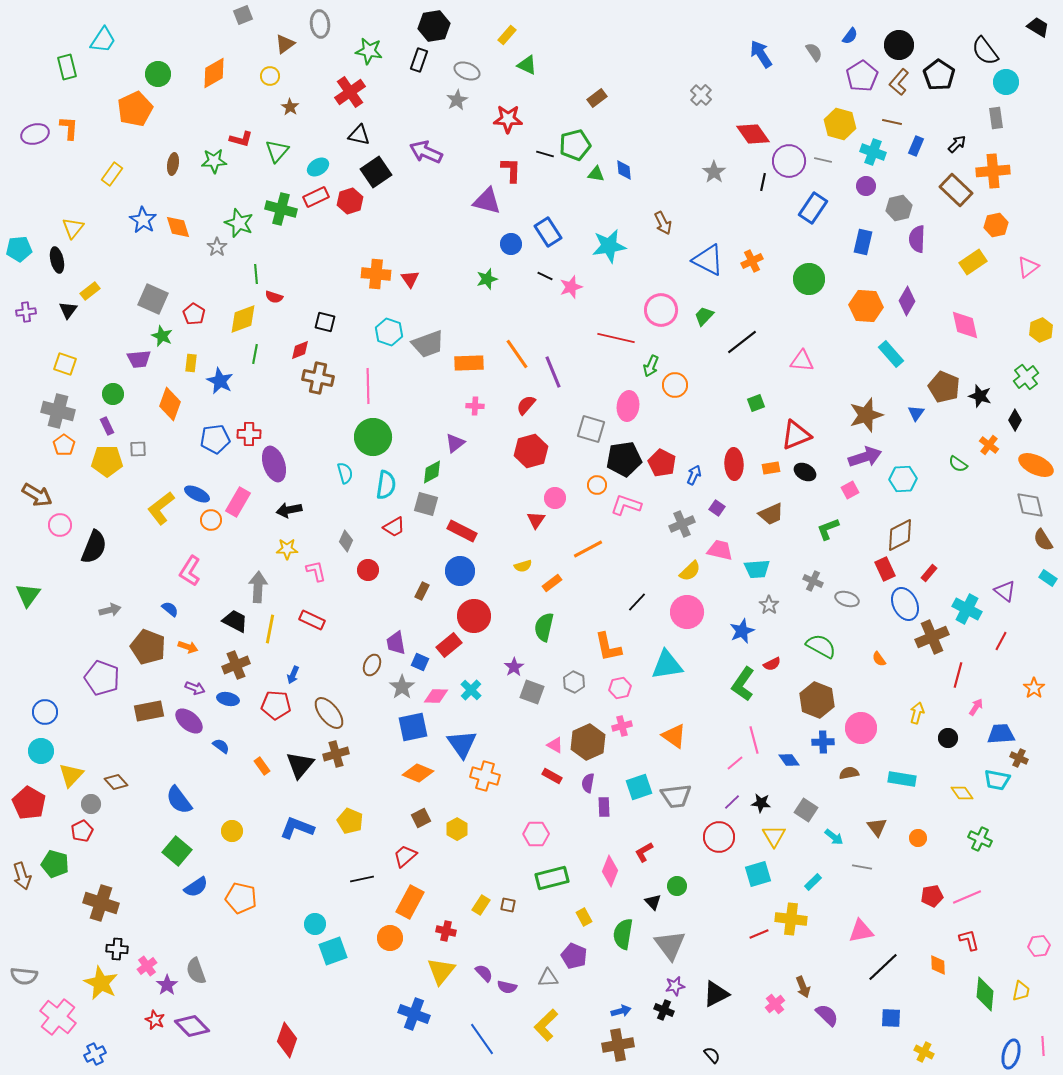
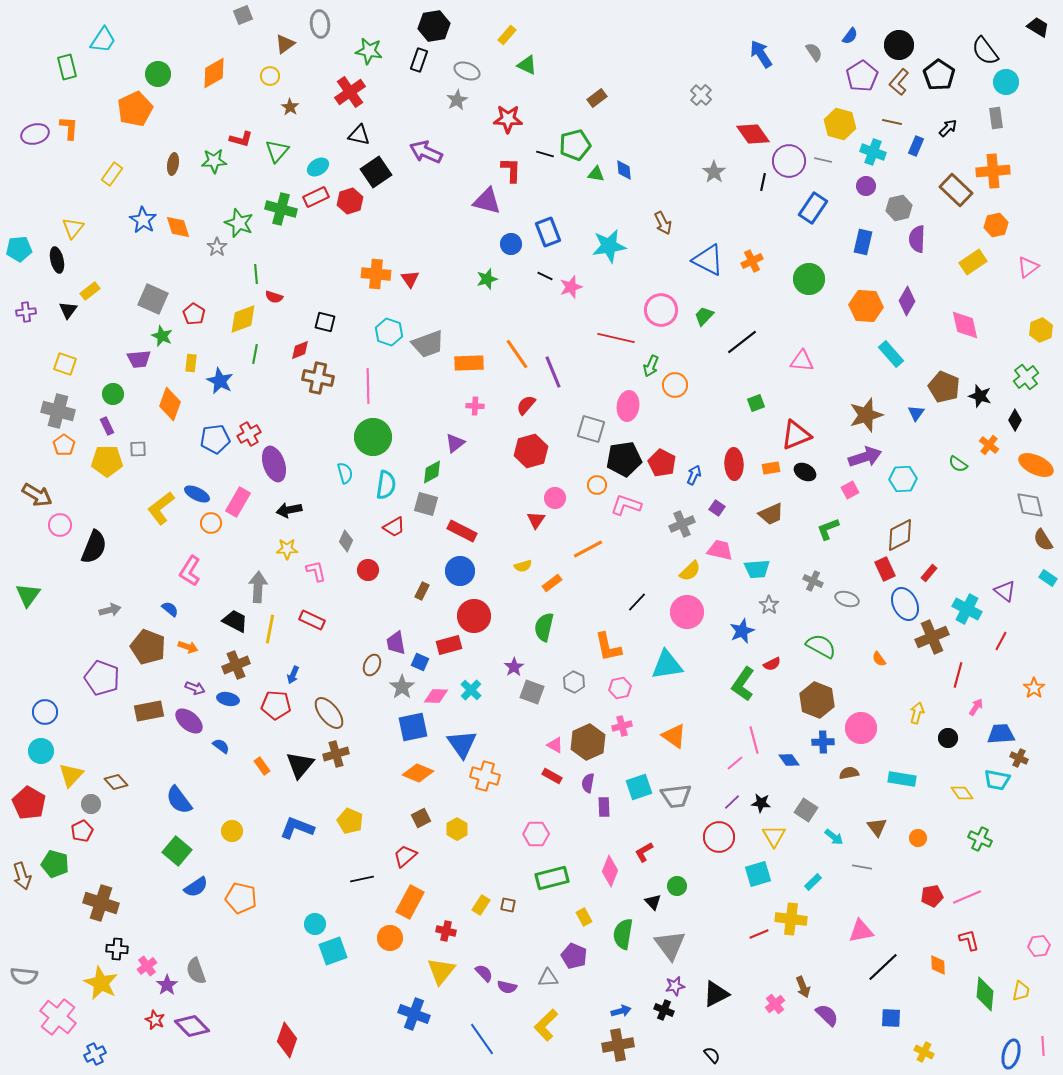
black arrow at (957, 144): moved 9 px left, 16 px up
blue rectangle at (548, 232): rotated 12 degrees clockwise
red cross at (249, 434): rotated 30 degrees counterclockwise
orange circle at (211, 520): moved 3 px down
red rectangle at (449, 645): rotated 25 degrees clockwise
